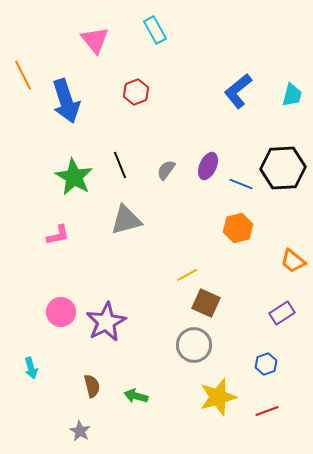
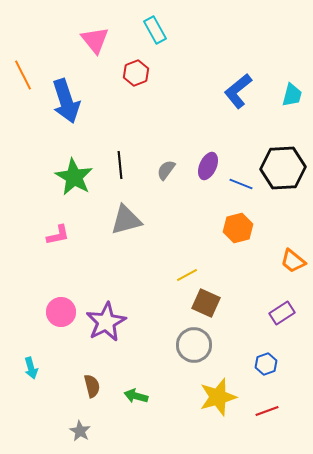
red hexagon: moved 19 px up
black line: rotated 16 degrees clockwise
